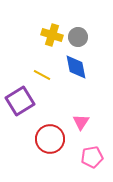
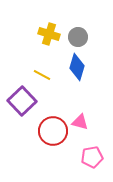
yellow cross: moved 3 px left, 1 px up
blue diamond: moved 1 px right; rotated 28 degrees clockwise
purple square: moved 2 px right; rotated 12 degrees counterclockwise
pink triangle: moved 1 px left; rotated 48 degrees counterclockwise
red circle: moved 3 px right, 8 px up
